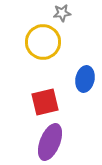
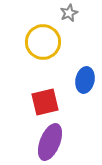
gray star: moved 7 px right; rotated 18 degrees counterclockwise
blue ellipse: moved 1 px down
